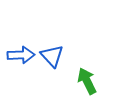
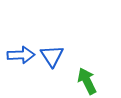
blue triangle: rotated 10 degrees clockwise
